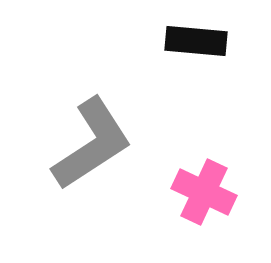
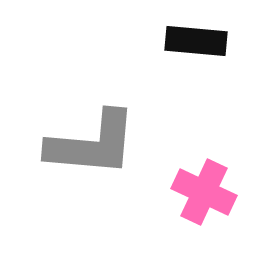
gray L-shape: rotated 38 degrees clockwise
